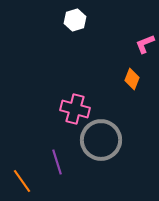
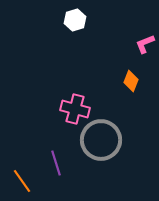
orange diamond: moved 1 px left, 2 px down
purple line: moved 1 px left, 1 px down
